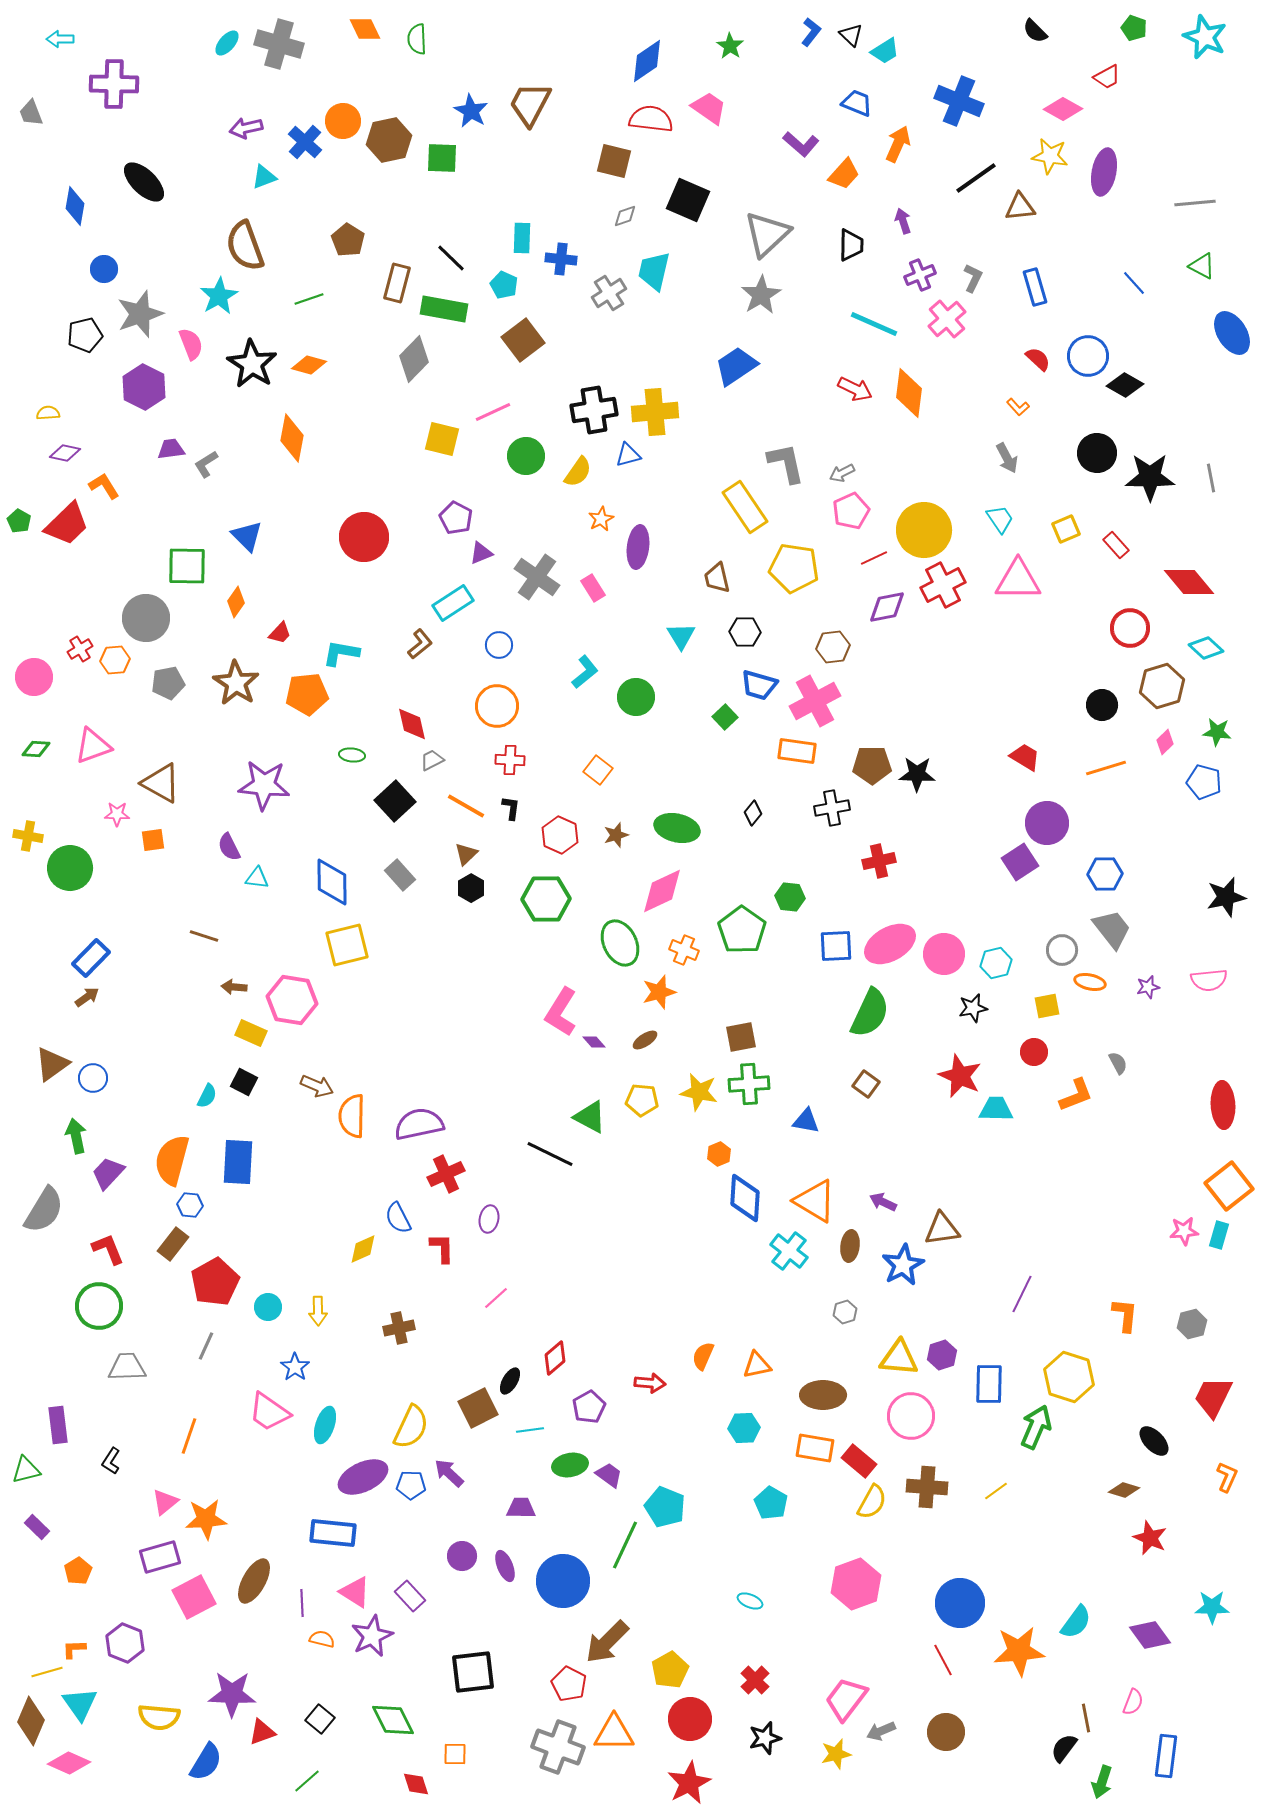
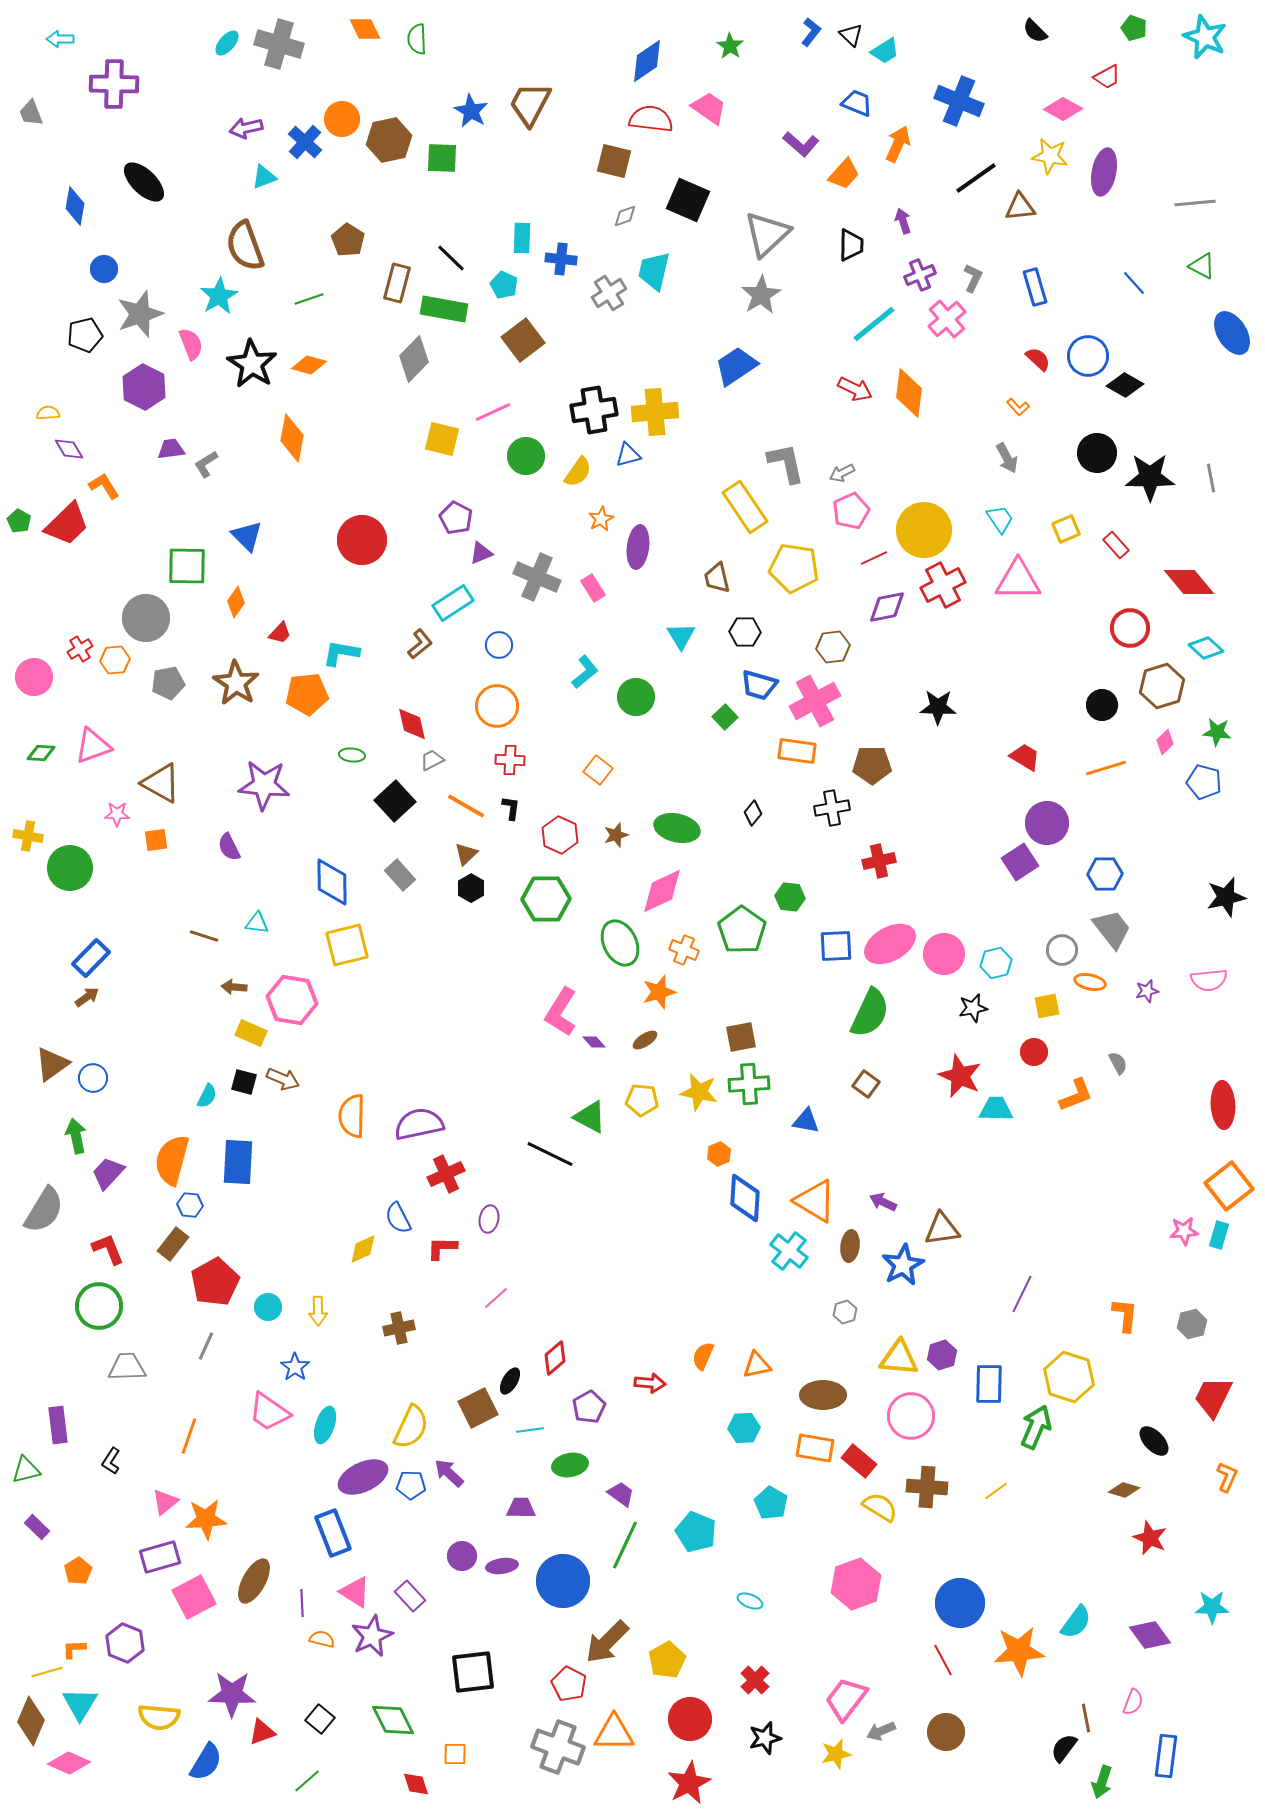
orange circle at (343, 121): moved 1 px left, 2 px up
cyan line at (874, 324): rotated 63 degrees counterclockwise
purple diamond at (65, 453): moved 4 px right, 4 px up; rotated 48 degrees clockwise
red circle at (364, 537): moved 2 px left, 3 px down
gray cross at (537, 577): rotated 12 degrees counterclockwise
green diamond at (36, 749): moved 5 px right, 4 px down
black star at (917, 774): moved 21 px right, 67 px up
orange square at (153, 840): moved 3 px right
cyan triangle at (257, 878): moved 45 px down
purple star at (1148, 987): moved 1 px left, 4 px down
black square at (244, 1082): rotated 12 degrees counterclockwise
brown arrow at (317, 1086): moved 34 px left, 7 px up
red L-shape at (442, 1248): rotated 88 degrees counterclockwise
purple trapezoid at (609, 1475): moved 12 px right, 19 px down
yellow semicircle at (872, 1502): moved 8 px right, 5 px down; rotated 87 degrees counterclockwise
cyan pentagon at (665, 1507): moved 31 px right, 25 px down
blue rectangle at (333, 1533): rotated 63 degrees clockwise
purple ellipse at (505, 1566): moved 3 px left; rotated 76 degrees counterclockwise
yellow pentagon at (670, 1670): moved 3 px left, 10 px up
cyan triangle at (80, 1704): rotated 6 degrees clockwise
